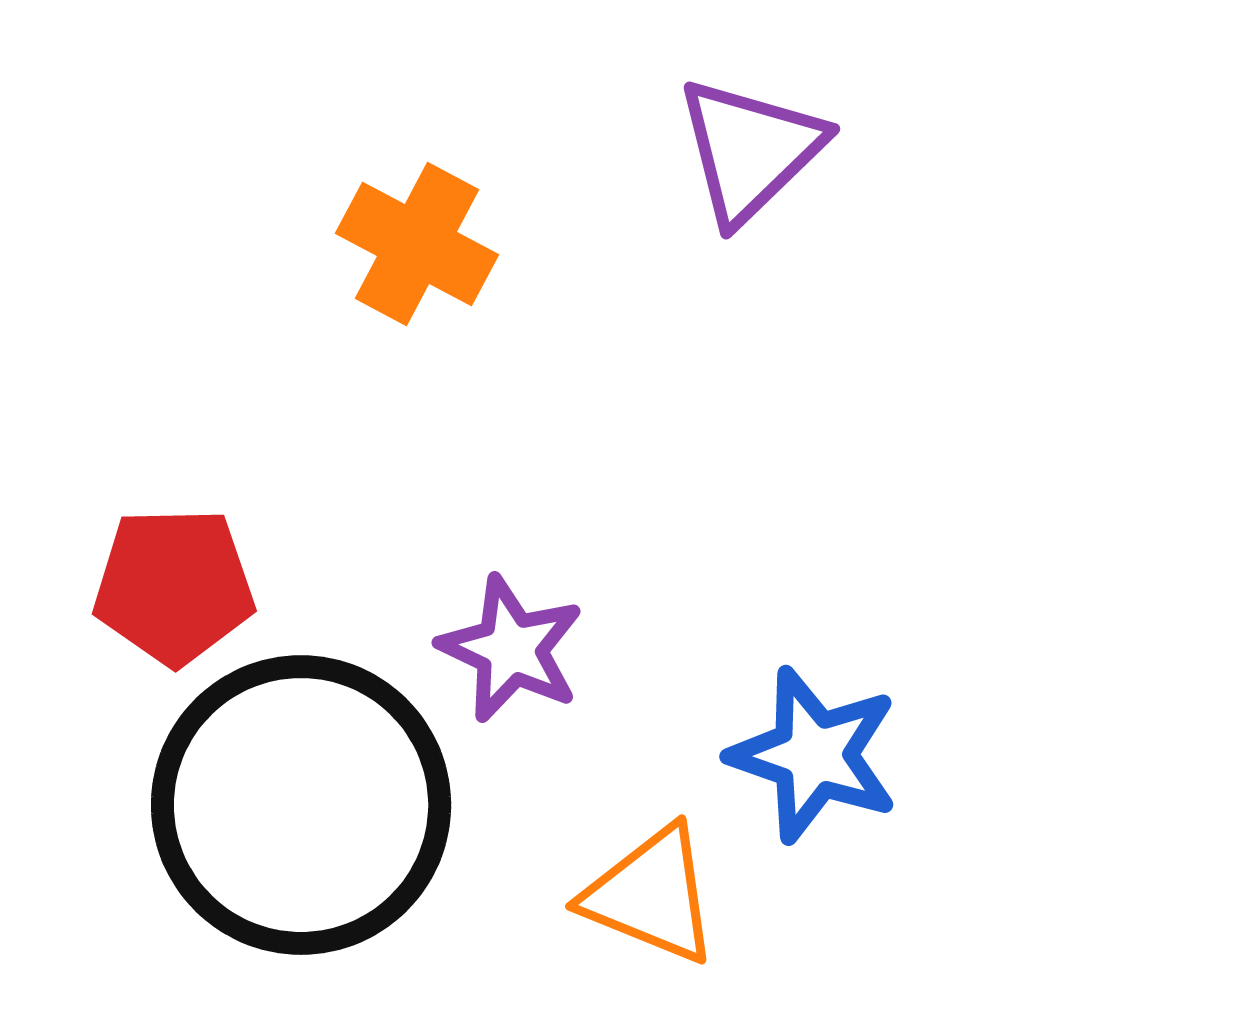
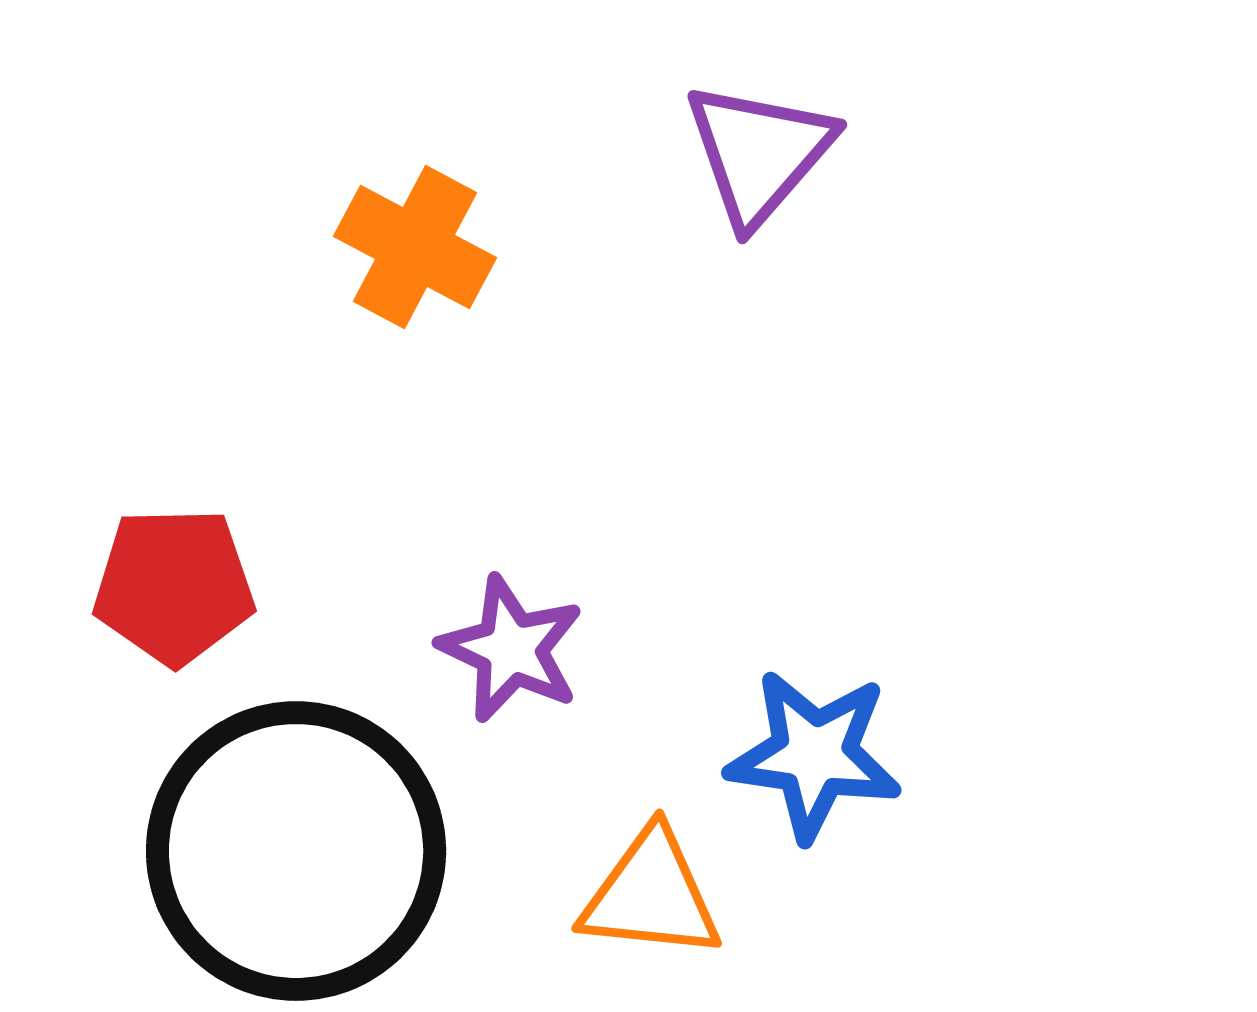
purple triangle: moved 9 px right, 3 px down; rotated 5 degrees counterclockwise
orange cross: moved 2 px left, 3 px down
blue star: rotated 11 degrees counterclockwise
black circle: moved 5 px left, 46 px down
orange triangle: rotated 16 degrees counterclockwise
